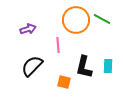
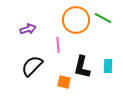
green line: moved 1 px right, 1 px up
black L-shape: moved 2 px left
